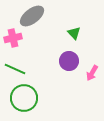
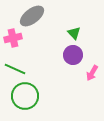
purple circle: moved 4 px right, 6 px up
green circle: moved 1 px right, 2 px up
